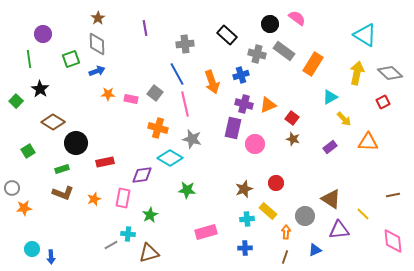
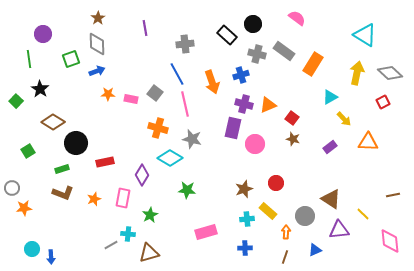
black circle at (270, 24): moved 17 px left
purple diamond at (142, 175): rotated 50 degrees counterclockwise
pink diamond at (393, 241): moved 3 px left
